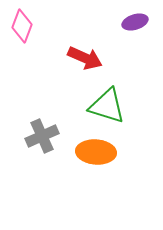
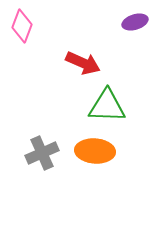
red arrow: moved 2 px left, 5 px down
green triangle: rotated 15 degrees counterclockwise
gray cross: moved 17 px down
orange ellipse: moved 1 px left, 1 px up
